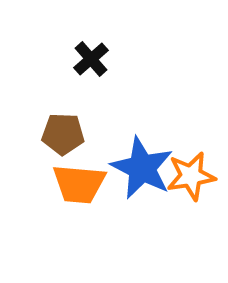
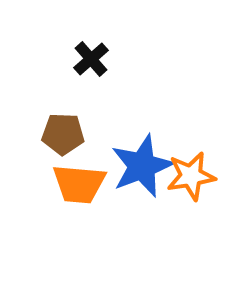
blue star: moved 2 px up; rotated 24 degrees clockwise
